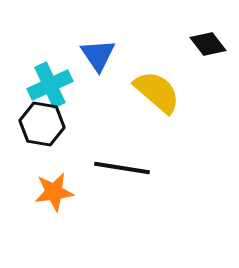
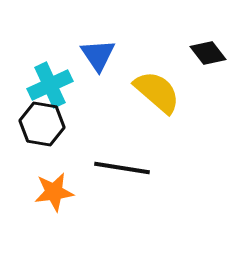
black diamond: moved 9 px down
